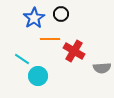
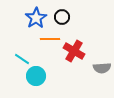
black circle: moved 1 px right, 3 px down
blue star: moved 2 px right
cyan circle: moved 2 px left
